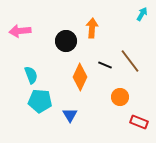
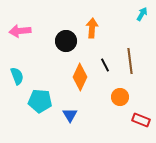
brown line: rotated 30 degrees clockwise
black line: rotated 40 degrees clockwise
cyan semicircle: moved 14 px left, 1 px down
red rectangle: moved 2 px right, 2 px up
